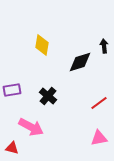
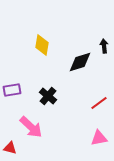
pink arrow: rotated 15 degrees clockwise
red triangle: moved 2 px left
